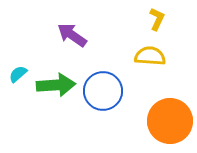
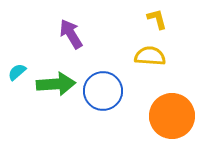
yellow L-shape: rotated 40 degrees counterclockwise
purple arrow: moved 1 px left, 1 px up; rotated 24 degrees clockwise
cyan semicircle: moved 1 px left, 2 px up
green arrow: moved 1 px up
orange circle: moved 2 px right, 5 px up
